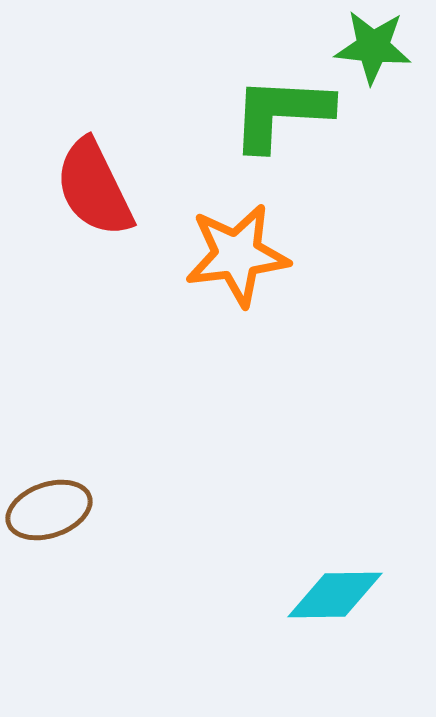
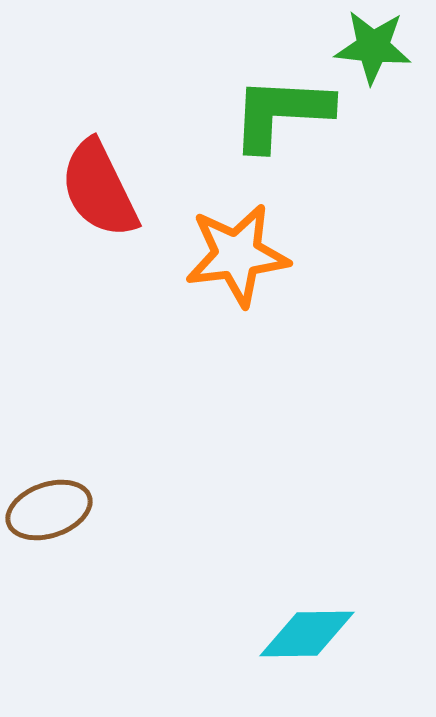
red semicircle: moved 5 px right, 1 px down
cyan diamond: moved 28 px left, 39 px down
